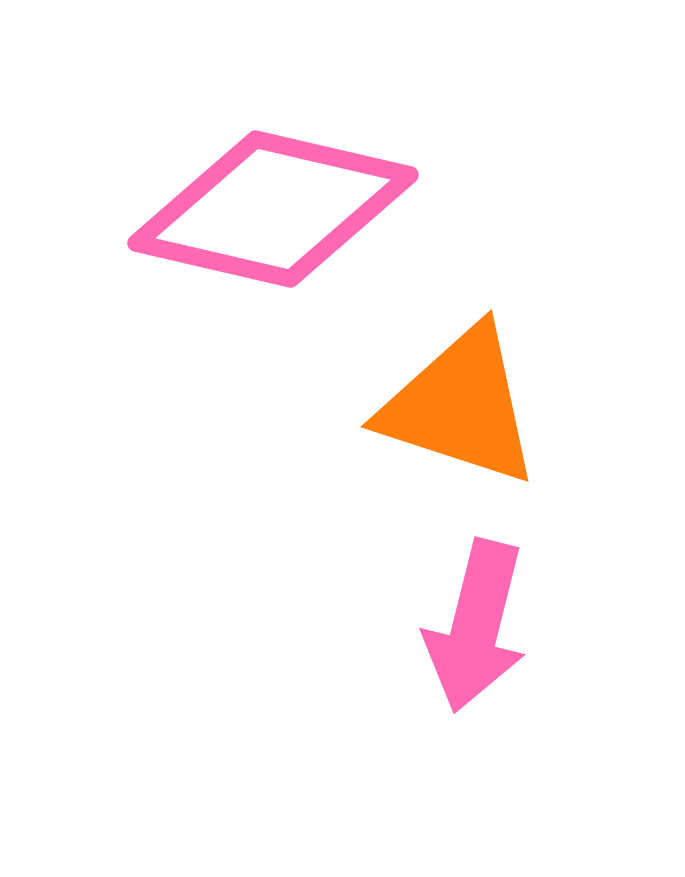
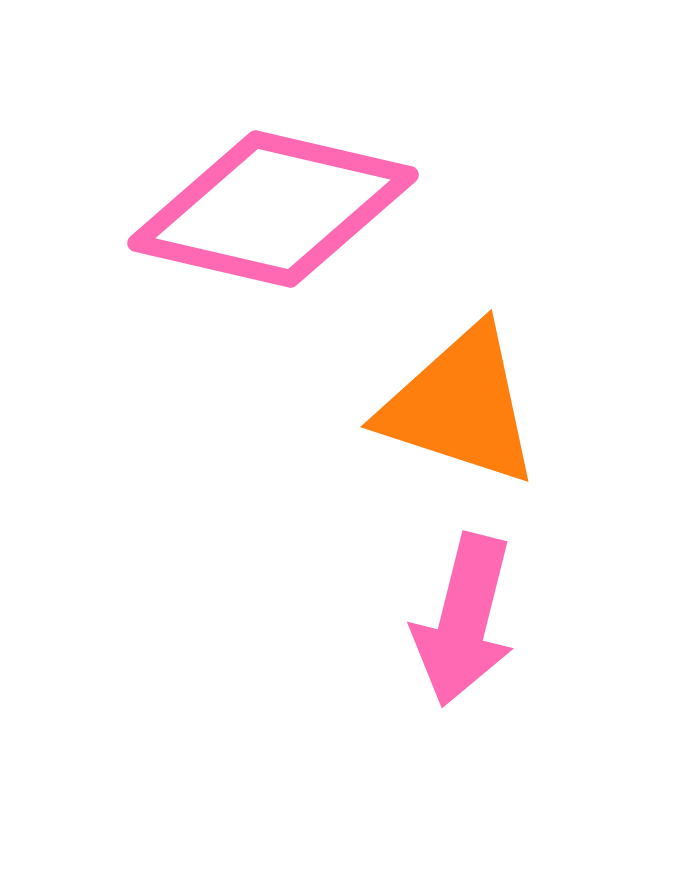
pink arrow: moved 12 px left, 6 px up
